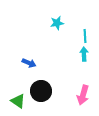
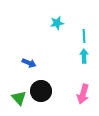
cyan line: moved 1 px left
cyan arrow: moved 2 px down
pink arrow: moved 1 px up
green triangle: moved 1 px right, 3 px up; rotated 14 degrees clockwise
